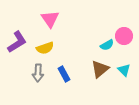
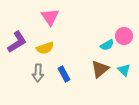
pink triangle: moved 2 px up
